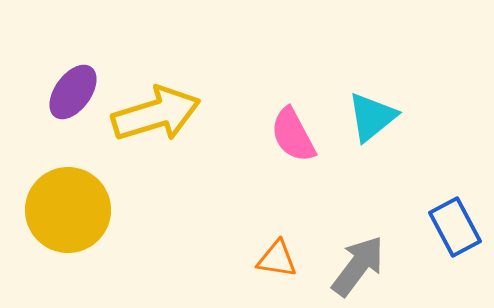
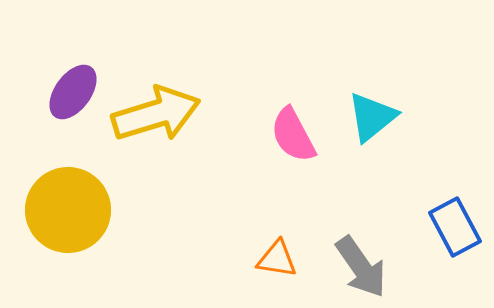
gray arrow: moved 3 px right, 1 px down; rotated 108 degrees clockwise
